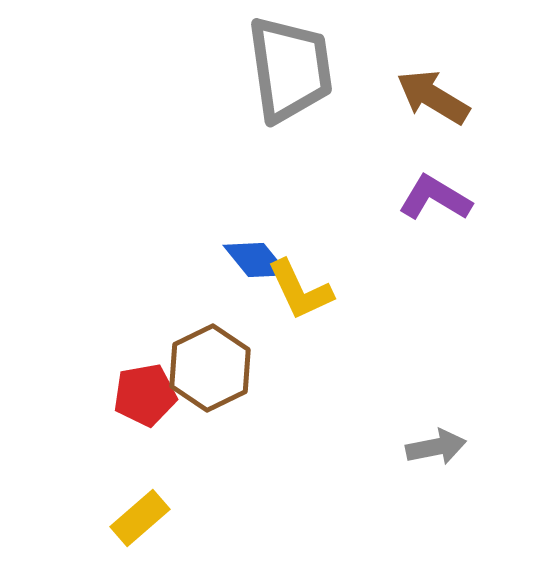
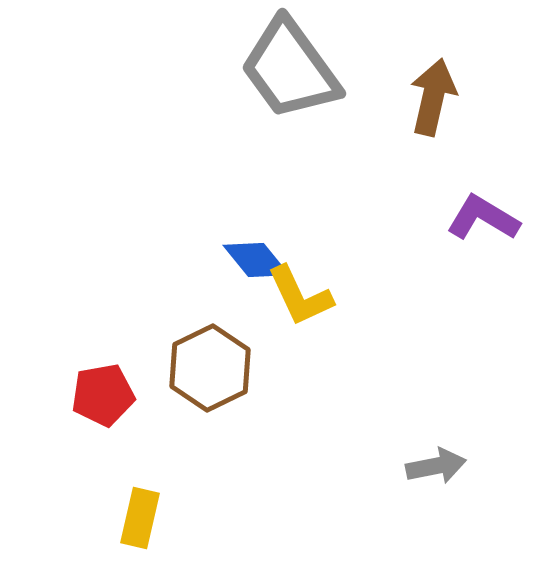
gray trapezoid: rotated 152 degrees clockwise
brown arrow: rotated 72 degrees clockwise
purple L-shape: moved 48 px right, 20 px down
yellow L-shape: moved 6 px down
red pentagon: moved 42 px left
gray arrow: moved 19 px down
yellow rectangle: rotated 36 degrees counterclockwise
